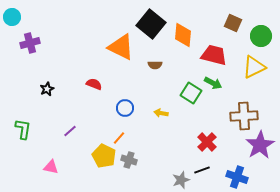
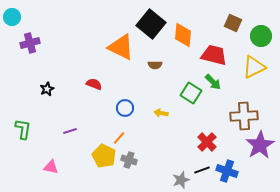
green arrow: moved 1 px up; rotated 18 degrees clockwise
purple line: rotated 24 degrees clockwise
blue cross: moved 10 px left, 6 px up
